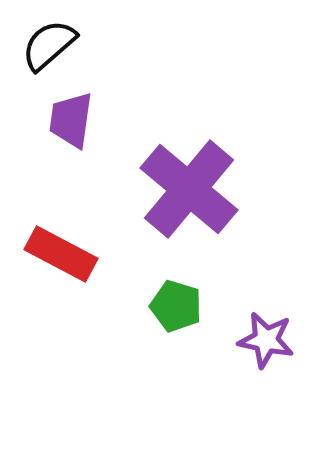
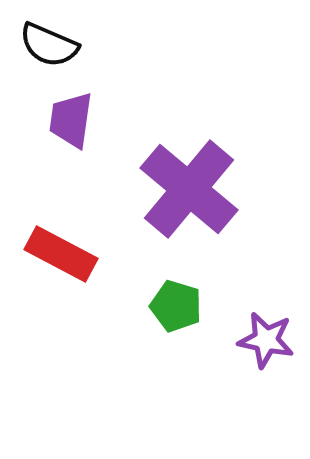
black semicircle: rotated 116 degrees counterclockwise
